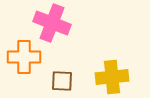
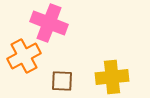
pink cross: moved 3 px left
orange cross: moved 1 px up; rotated 28 degrees counterclockwise
